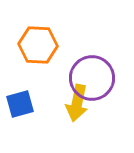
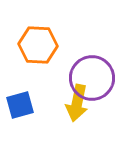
blue square: moved 1 px down
